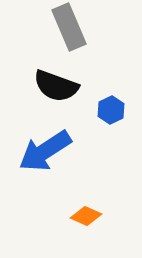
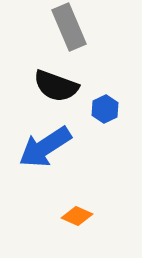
blue hexagon: moved 6 px left, 1 px up
blue arrow: moved 4 px up
orange diamond: moved 9 px left
